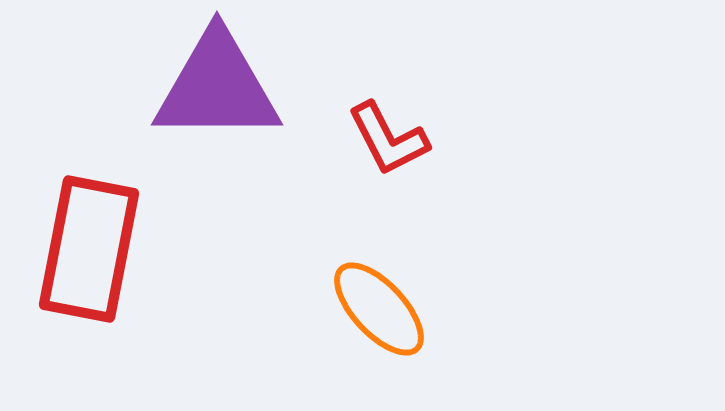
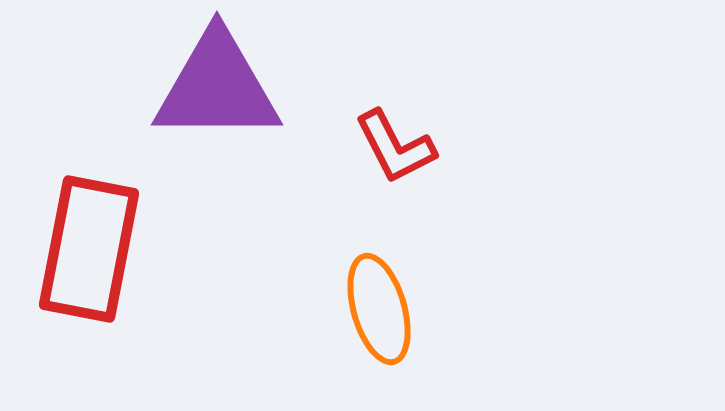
red L-shape: moved 7 px right, 8 px down
orange ellipse: rotated 27 degrees clockwise
